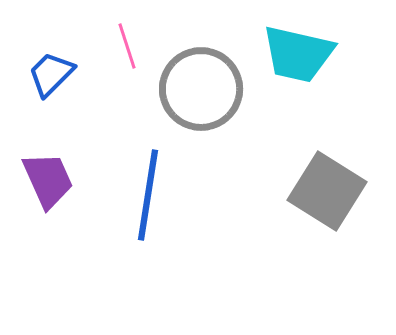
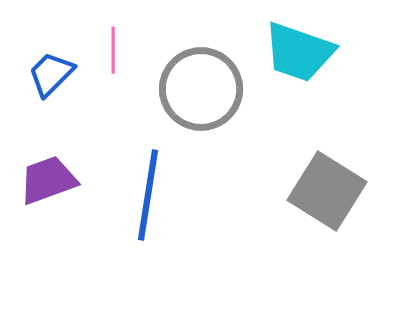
pink line: moved 14 px left, 4 px down; rotated 18 degrees clockwise
cyan trapezoid: moved 1 px right, 2 px up; rotated 6 degrees clockwise
purple trapezoid: rotated 86 degrees counterclockwise
